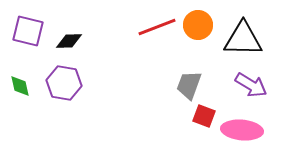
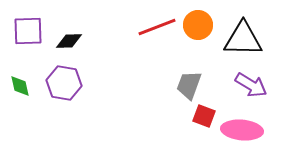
purple square: rotated 16 degrees counterclockwise
